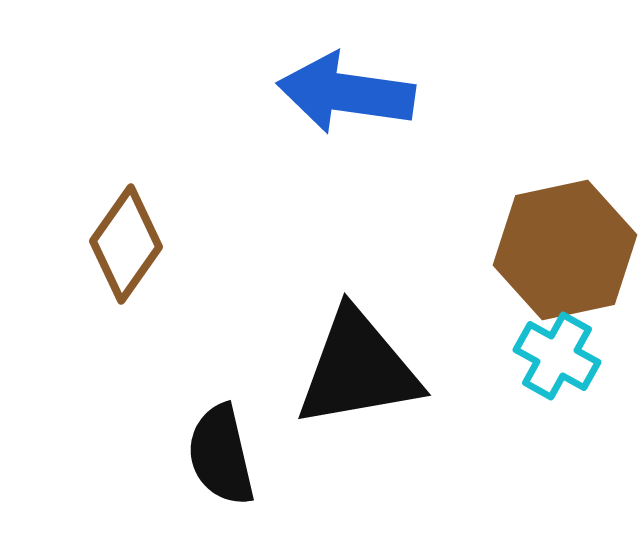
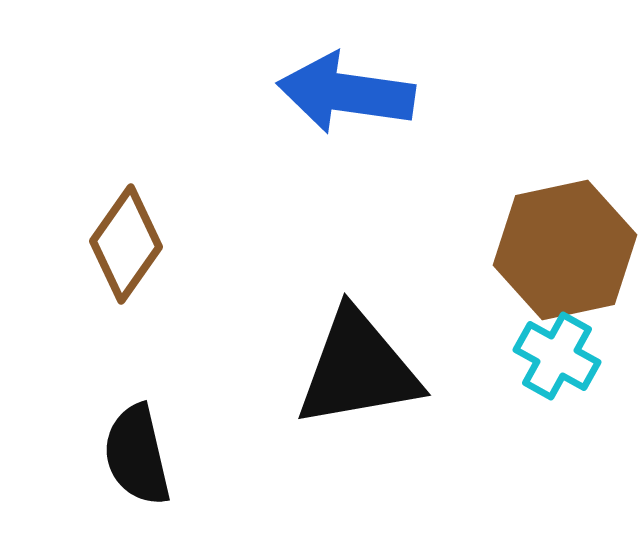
black semicircle: moved 84 px left
